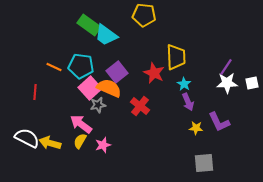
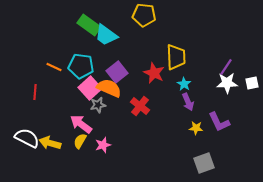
gray square: rotated 15 degrees counterclockwise
